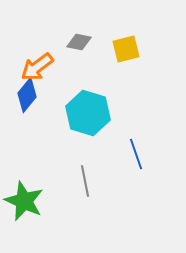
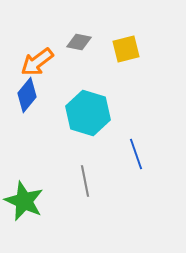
orange arrow: moved 5 px up
